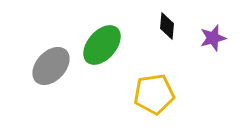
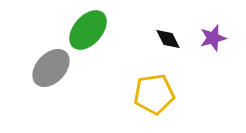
black diamond: moved 1 px right, 13 px down; rotated 32 degrees counterclockwise
green ellipse: moved 14 px left, 15 px up
gray ellipse: moved 2 px down
